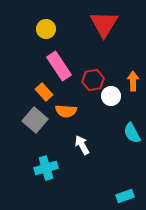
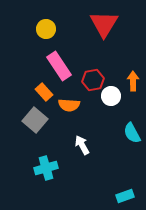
orange semicircle: moved 3 px right, 6 px up
